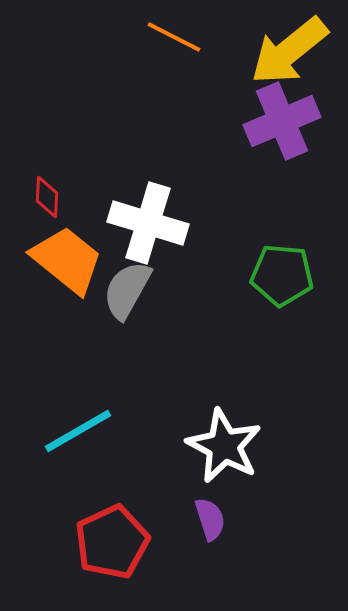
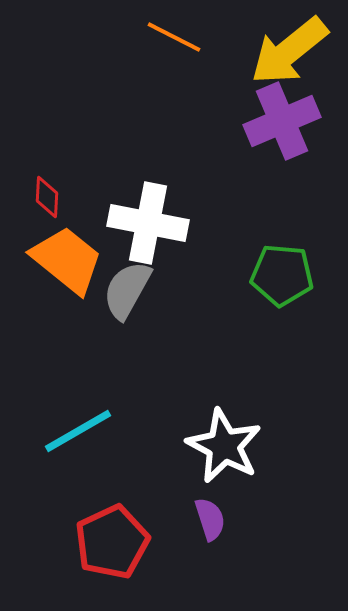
white cross: rotated 6 degrees counterclockwise
